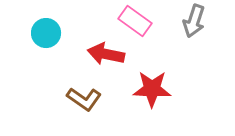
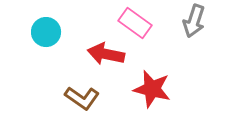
pink rectangle: moved 2 px down
cyan circle: moved 1 px up
red star: rotated 12 degrees clockwise
brown L-shape: moved 2 px left, 1 px up
